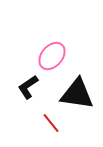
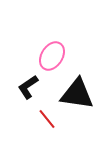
pink ellipse: rotated 8 degrees counterclockwise
red line: moved 4 px left, 4 px up
